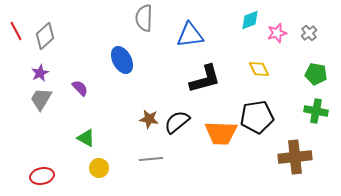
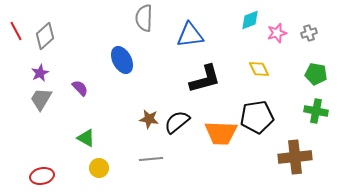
gray cross: rotated 21 degrees clockwise
